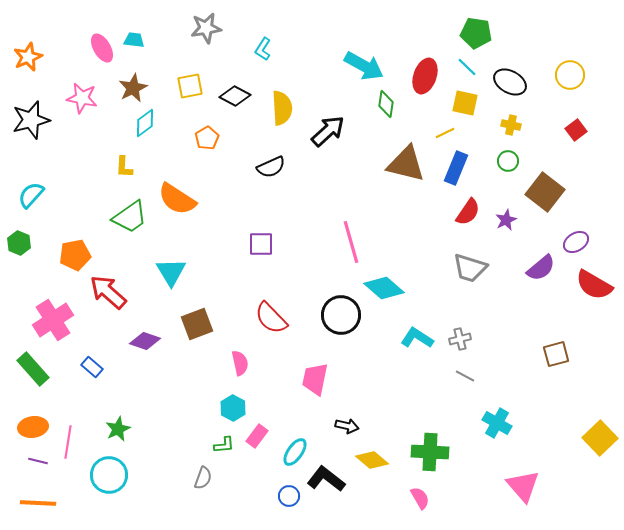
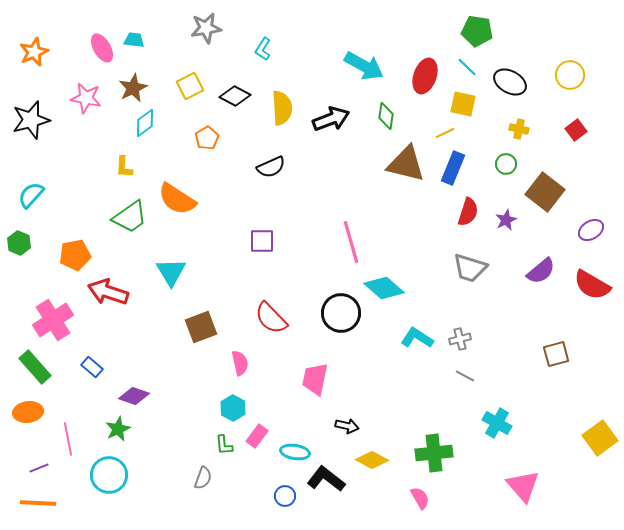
green pentagon at (476, 33): moved 1 px right, 2 px up
orange star at (28, 57): moved 6 px right, 5 px up
yellow square at (190, 86): rotated 16 degrees counterclockwise
pink star at (82, 98): moved 4 px right
yellow square at (465, 103): moved 2 px left, 1 px down
green diamond at (386, 104): moved 12 px down
yellow cross at (511, 125): moved 8 px right, 4 px down
black arrow at (328, 131): moved 3 px right, 12 px up; rotated 21 degrees clockwise
green circle at (508, 161): moved 2 px left, 3 px down
blue rectangle at (456, 168): moved 3 px left
red semicircle at (468, 212): rotated 16 degrees counterclockwise
purple ellipse at (576, 242): moved 15 px right, 12 px up
purple square at (261, 244): moved 1 px right, 3 px up
purple semicircle at (541, 268): moved 3 px down
red semicircle at (594, 285): moved 2 px left
red arrow at (108, 292): rotated 24 degrees counterclockwise
black circle at (341, 315): moved 2 px up
brown square at (197, 324): moved 4 px right, 3 px down
purple diamond at (145, 341): moved 11 px left, 55 px down
green rectangle at (33, 369): moved 2 px right, 2 px up
orange ellipse at (33, 427): moved 5 px left, 15 px up
yellow square at (600, 438): rotated 8 degrees clockwise
pink line at (68, 442): moved 3 px up; rotated 20 degrees counterclockwise
green L-shape at (224, 445): rotated 90 degrees clockwise
cyan ellipse at (295, 452): rotated 64 degrees clockwise
green cross at (430, 452): moved 4 px right, 1 px down; rotated 9 degrees counterclockwise
yellow diamond at (372, 460): rotated 12 degrees counterclockwise
purple line at (38, 461): moved 1 px right, 7 px down; rotated 36 degrees counterclockwise
blue circle at (289, 496): moved 4 px left
